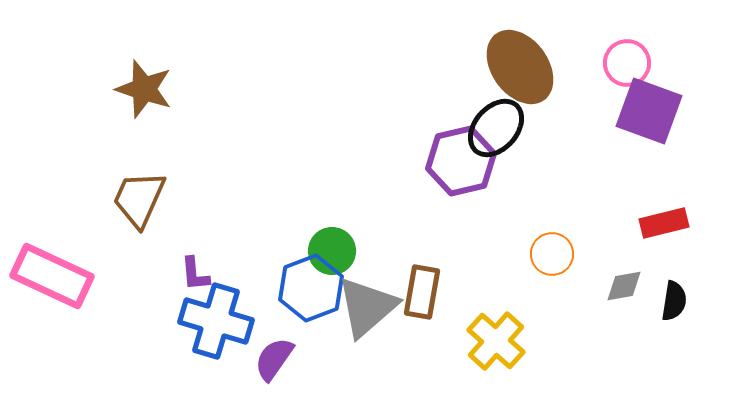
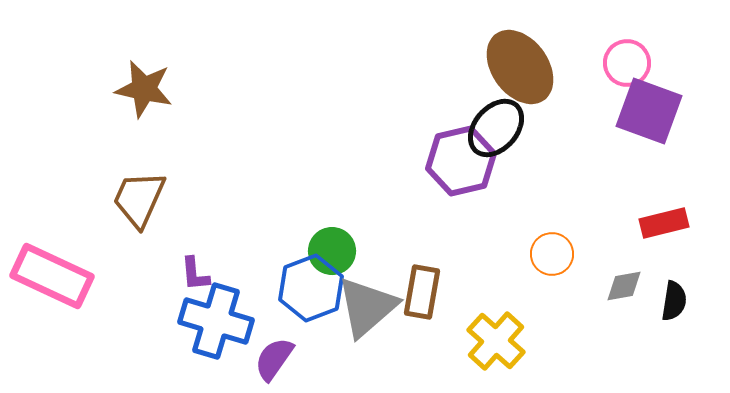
brown star: rotated 6 degrees counterclockwise
